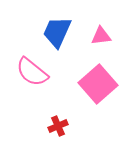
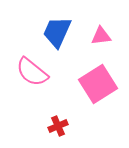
pink square: rotated 9 degrees clockwise
